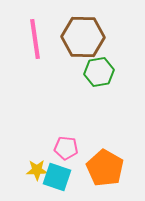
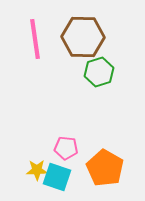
green hexagon: rotated 8 degrees counterclockwise
